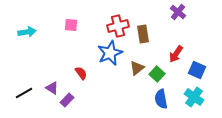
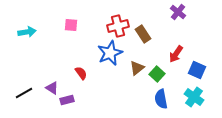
brown rectangle: rotated 24 degrees counterclockwise
purple rectangle: rotated 32 degrees clockwise
